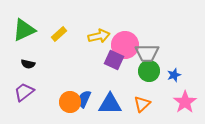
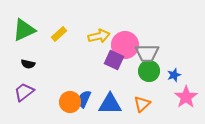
pink star: moved 1 px right, 5 px up
